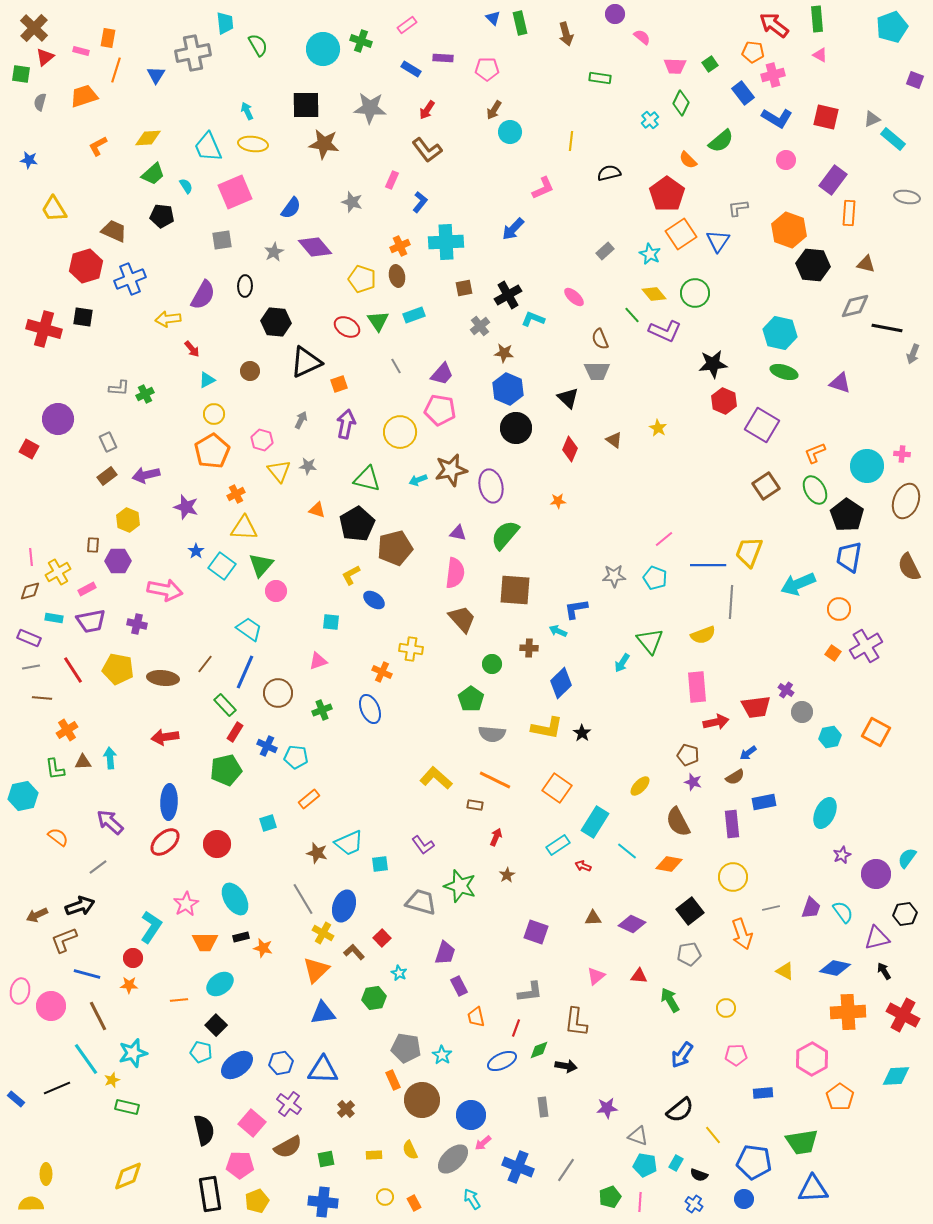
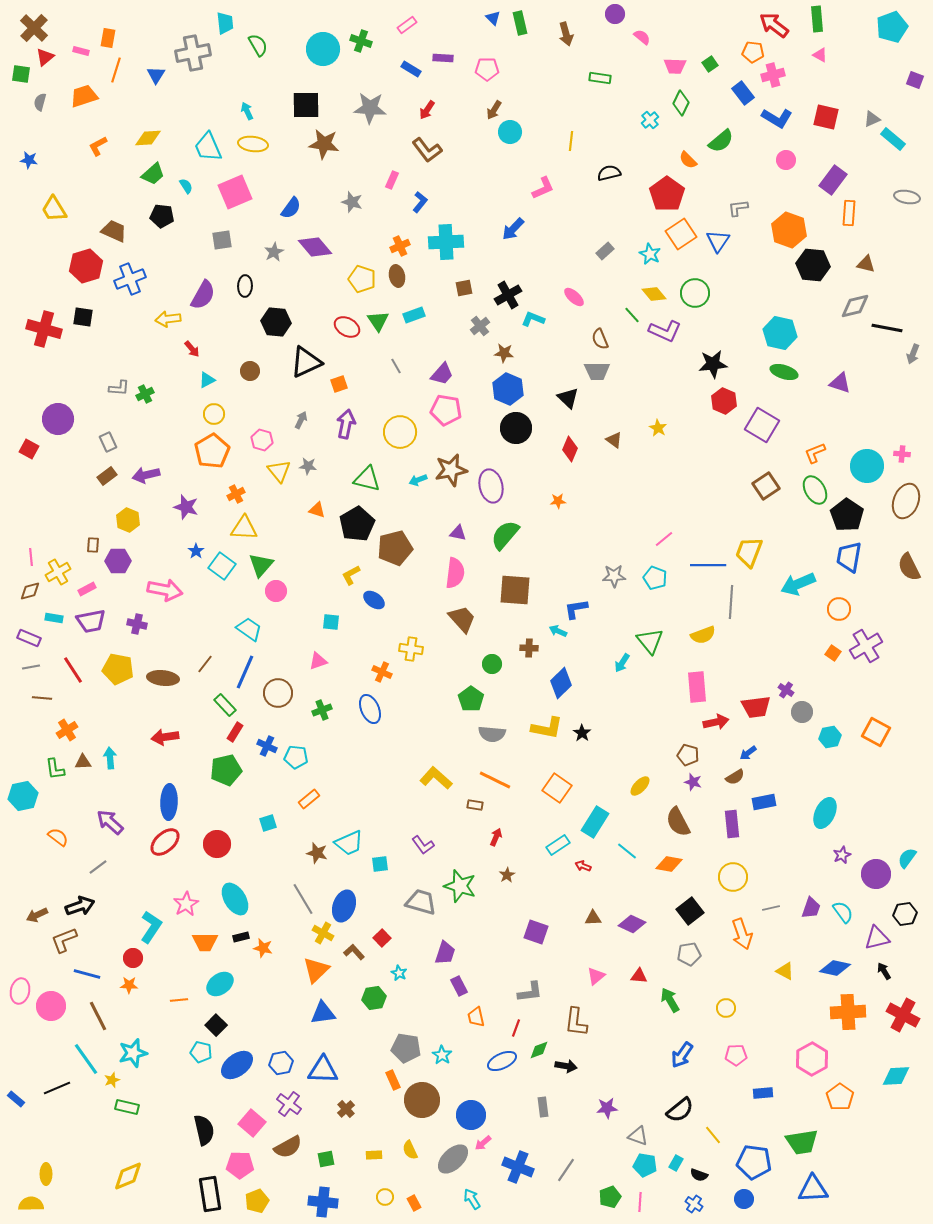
pink pentagon at (440, 410): moved 6 px right
